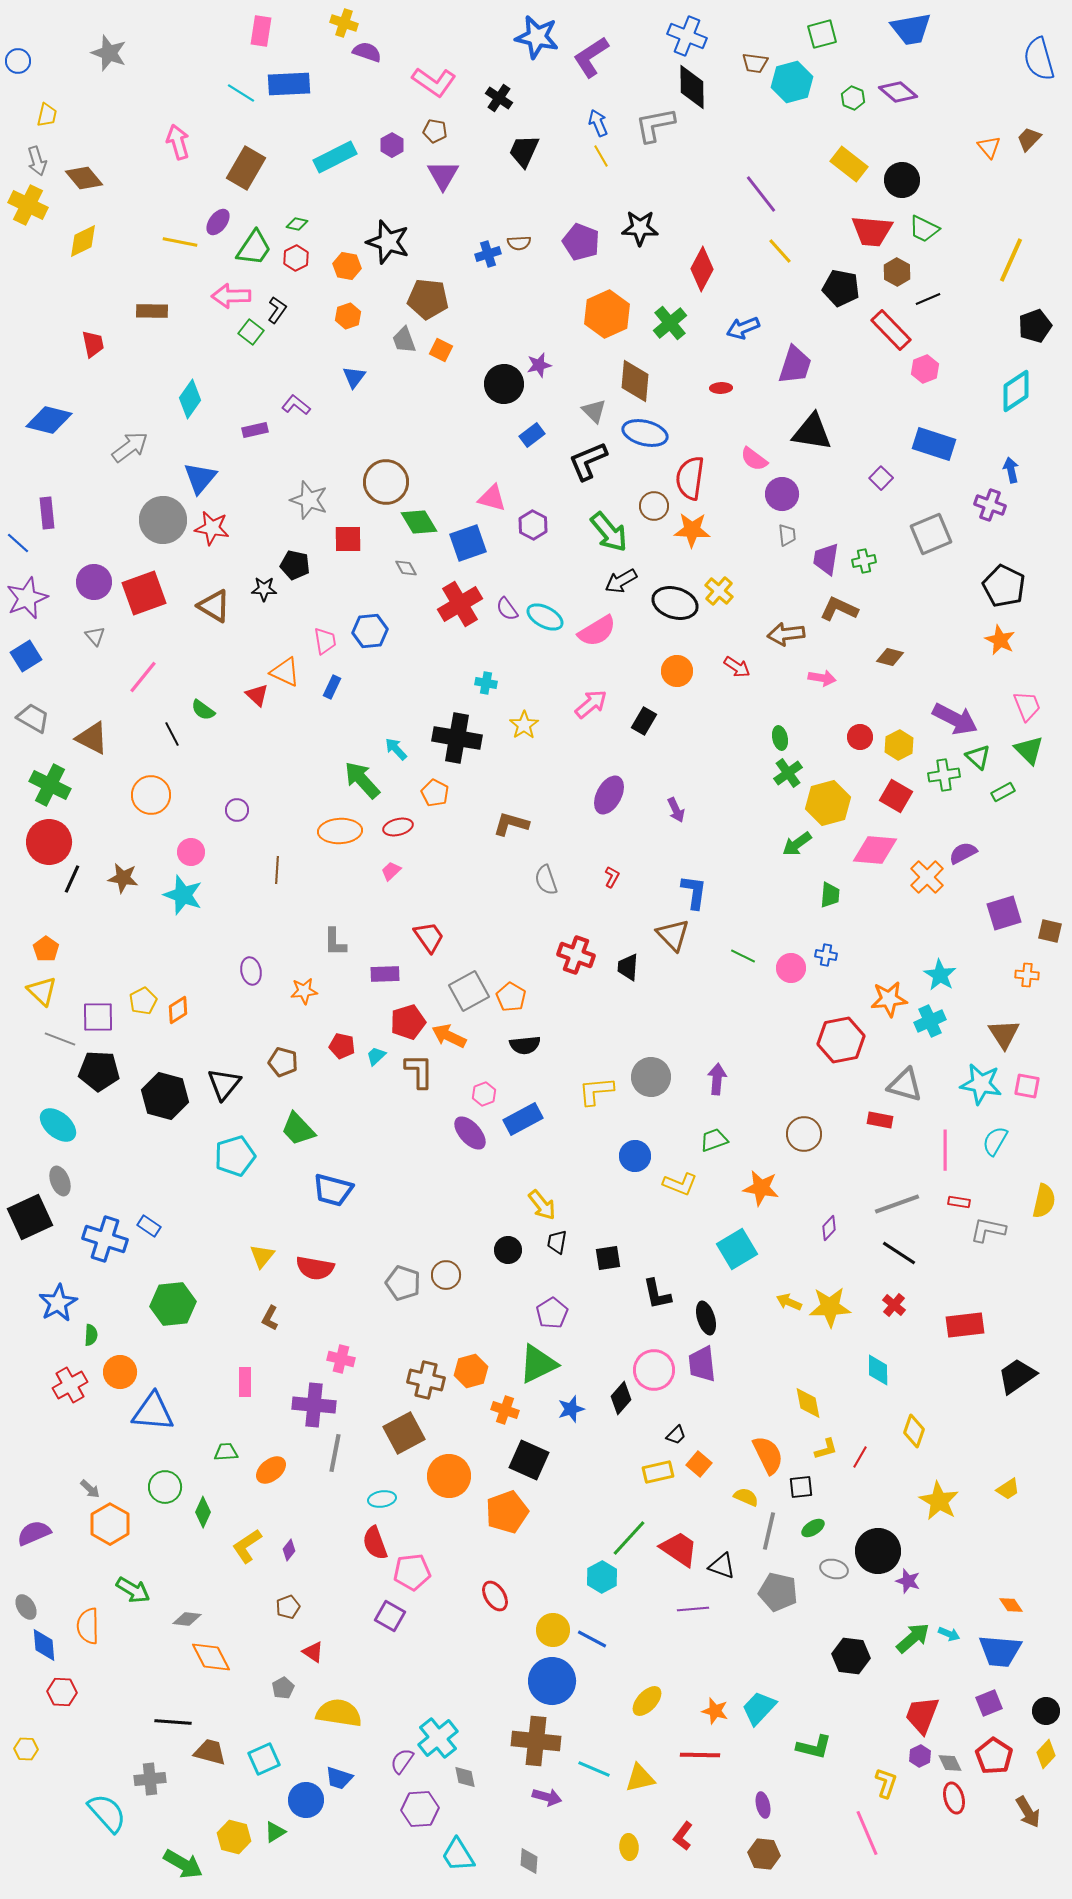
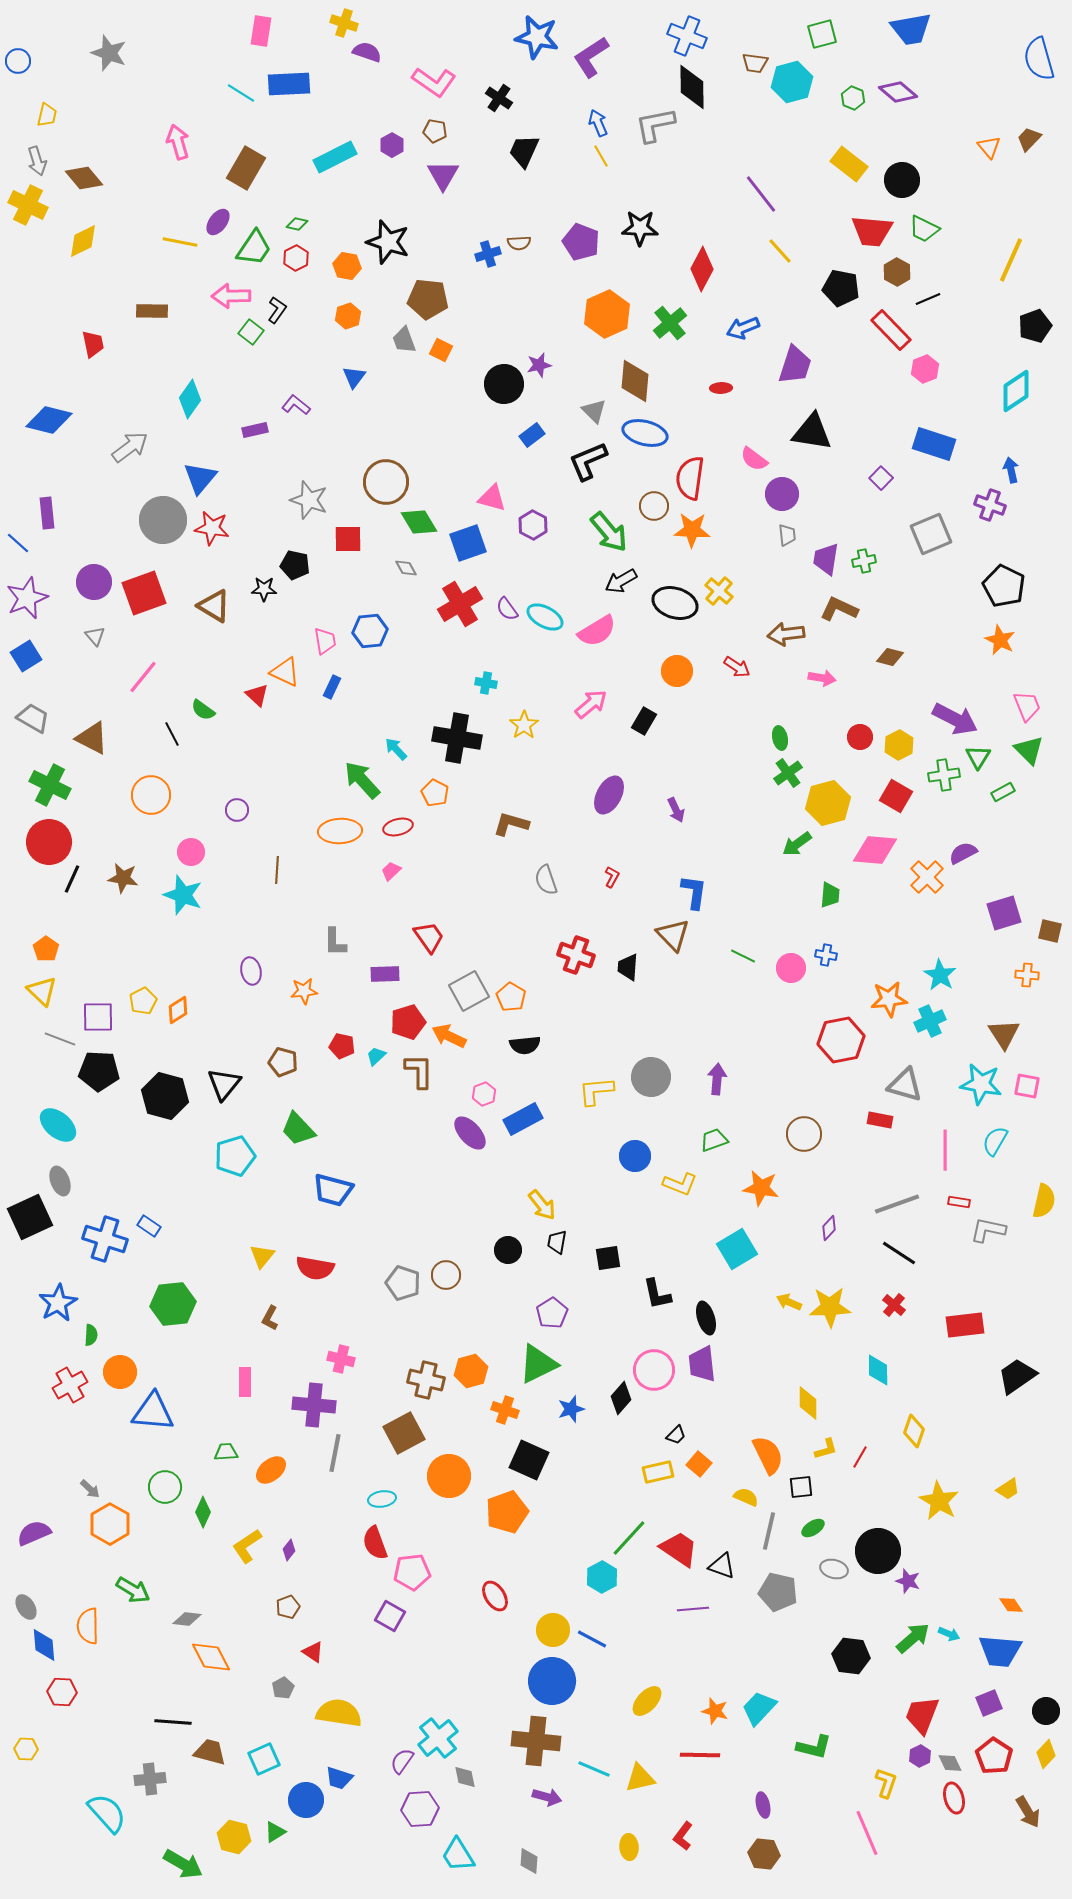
green triangle at (978, 757): rotated 20 degrees clockwise
yellow diamond at (808, 1403): rotated 12 degrees clockwise
